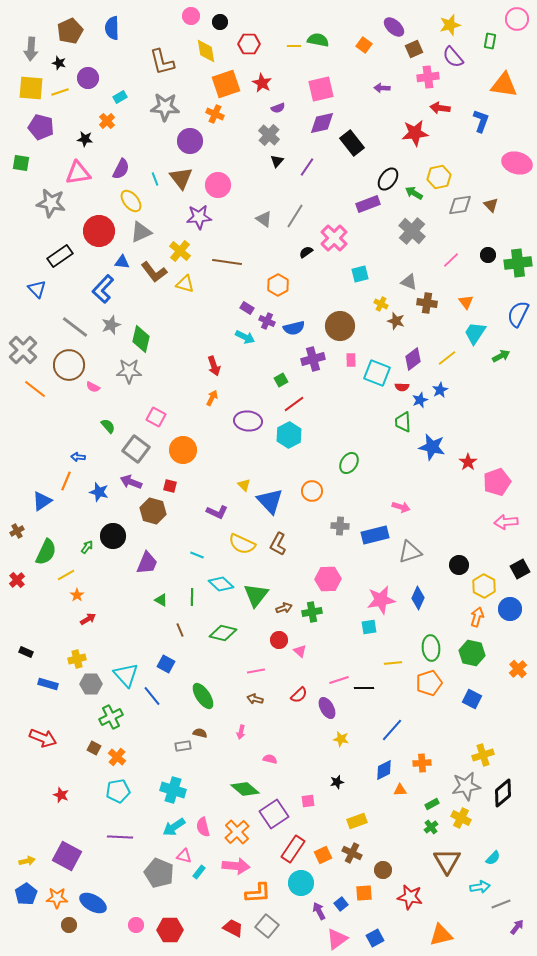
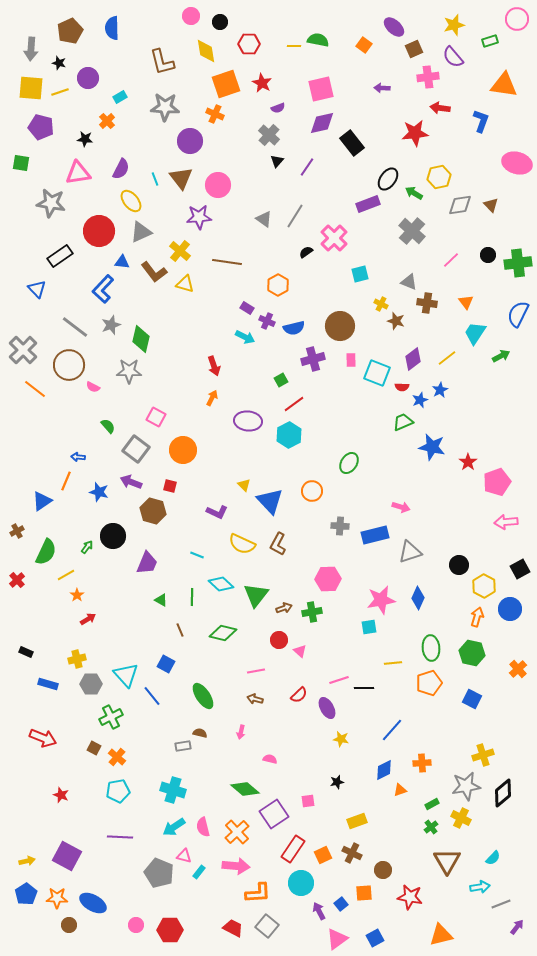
yellow star at (450, 25): moved 4 px right
green rectangle at (490, 41): rotated 63 degrees clockwise
green trapezoid at (403, 422): rotated 70 degrees clockwise
orange triangle at (400, 790): rotated 16 degrees counterclockwise
